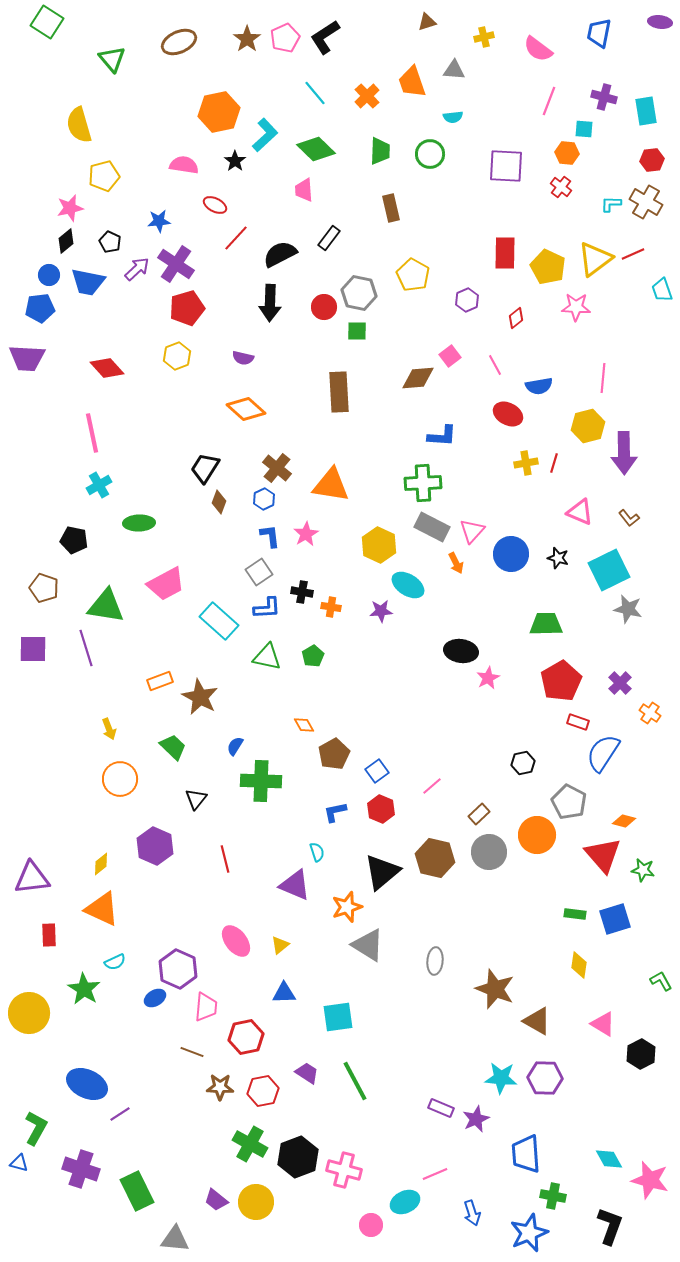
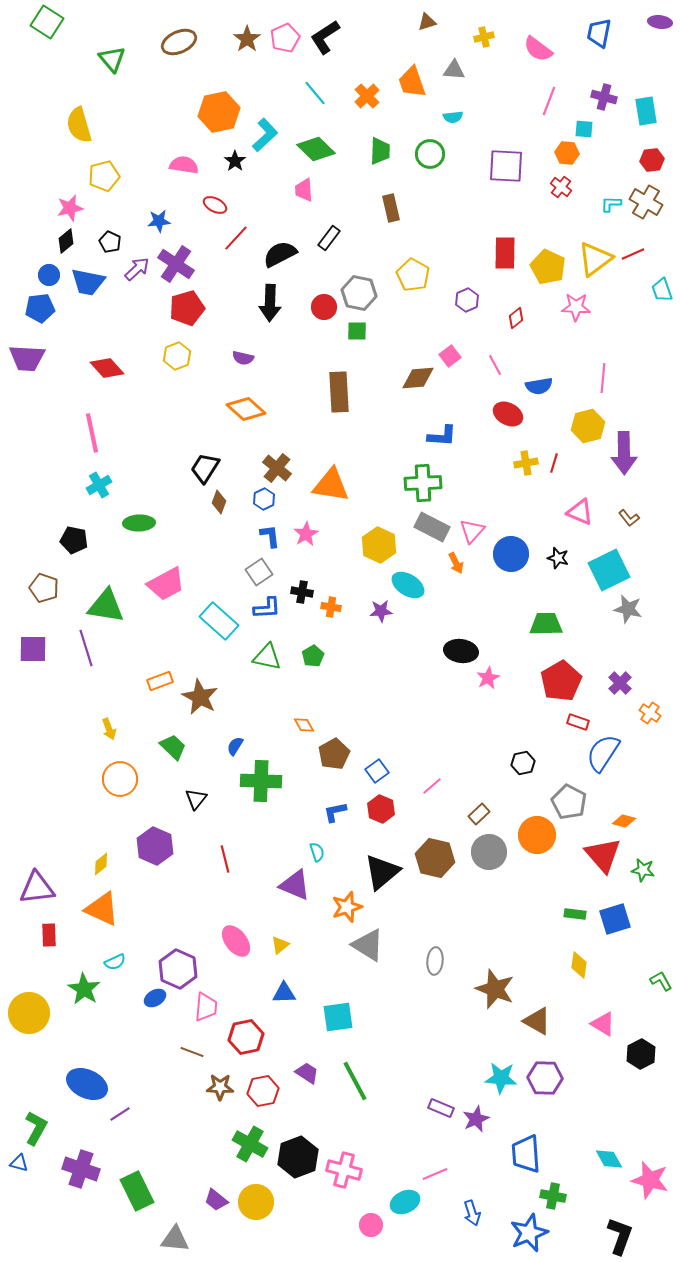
purple triangle at (32, 878): moved 5 px right, 10 px down
black L-shape at (610, 1226): moved 10 px right, 10 px down
